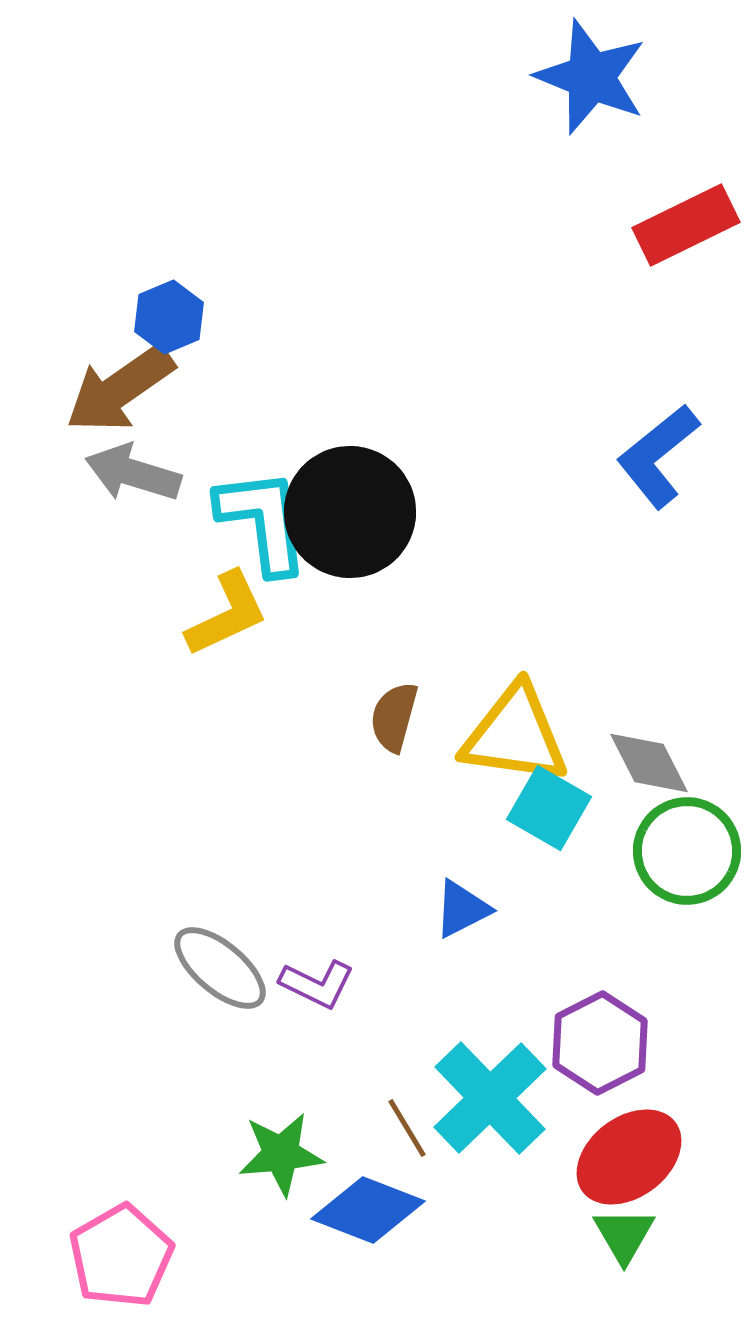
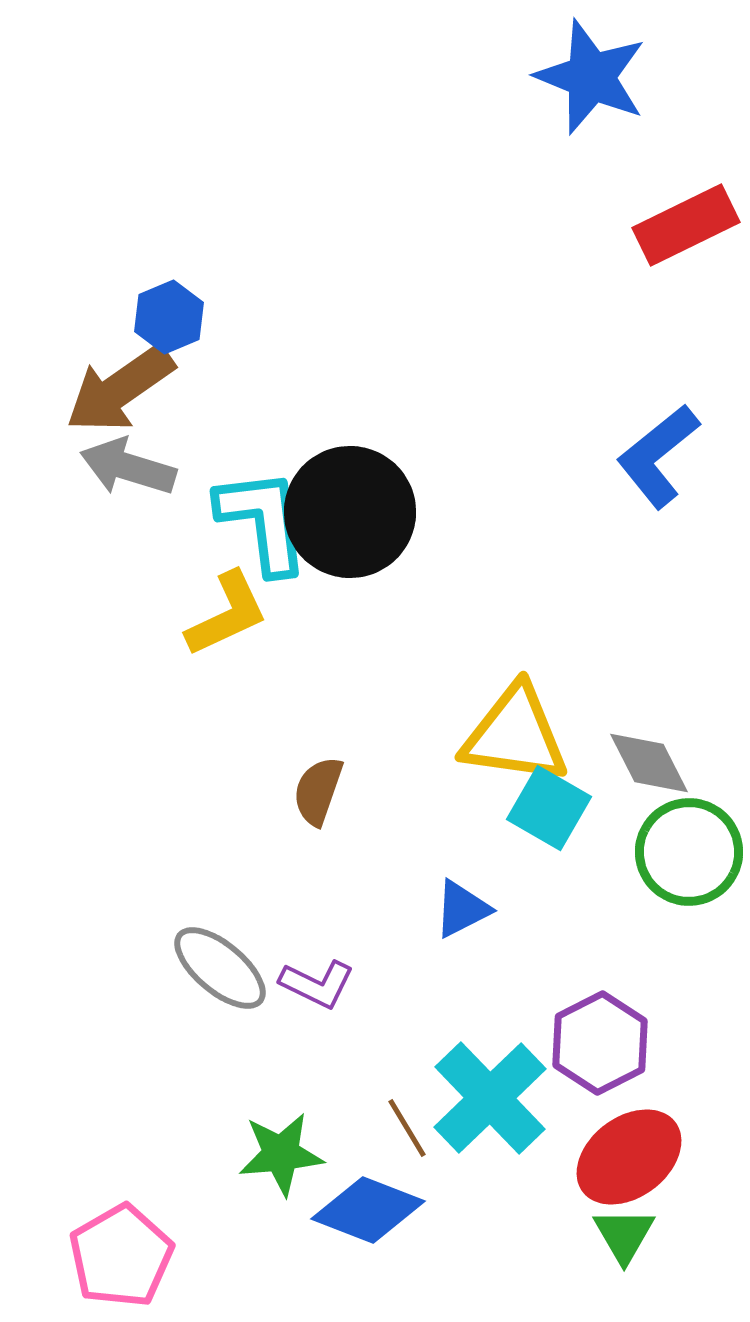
gray arrow: moved 5 px left, 6 px up
brown semicircle: moved 76 px left, 74 px down; rotated 4 degrees clockwise
green circle: moved 2 px right, 1 px down
